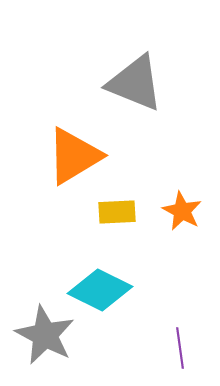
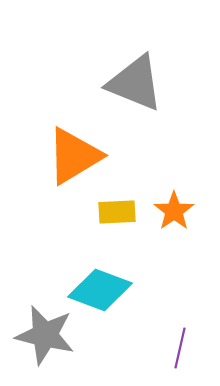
orange star: moved 8 px left; rotated 9 degrees clockwise
cyan diamond: rotated 6 degrees counterclockwise
gray star: rotated 14 degrees counterclockwise
purple line: rotated 21 degrees clockwise
